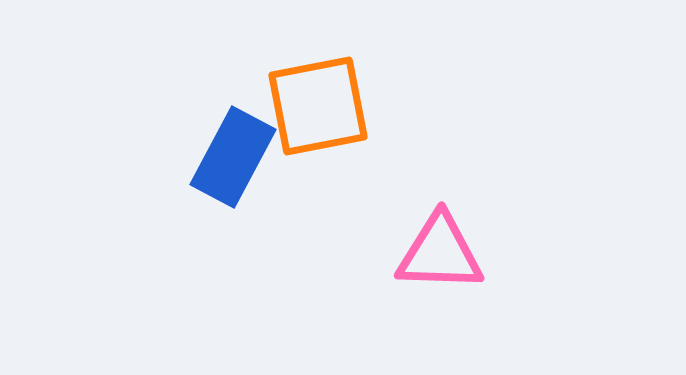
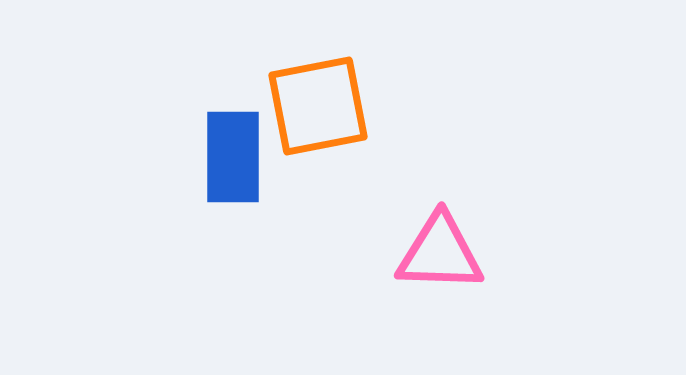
blue rectangle: rotated 28 degrees counterclockwise
